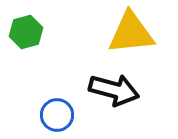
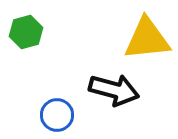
yellow triangle: moved 16 px right, 6 px down
